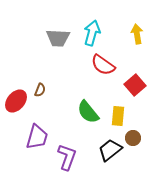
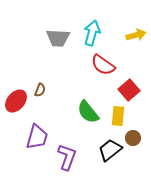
yellow arrow: moved 1 px left, 1 px down; rotated 84 degrees clockwise
red square: moved 6 px left, 5 px down
